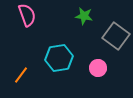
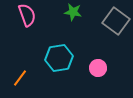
green star: moved 11 px left, 4 px up
gray square: moved 15 px up
orange line: moved 1 px left, 3 px down
